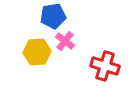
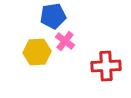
red cross: moved 1 px right; rotated 20 degrees counterclockwise
